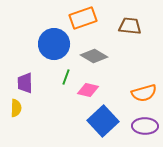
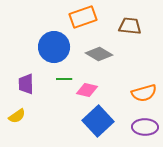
orange rectangle: moved 1 px up
blue circle: moved 3 px down
gray diamond: moved 5 px right, 2 px up
green line: moved 2 px left, 2 px down; rotated 70 degrees clockwise
purple trapezoid: moved 1 px right, 1 px down
pink diamond: moved 1 px left
yellow semicircle: moved 1 px right, 8 px down; rotated 54 degrees clockwise
blue square: moved 5 px left
purple ellipse: moved 1 px down
